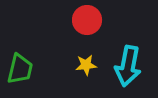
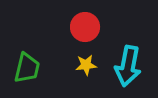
red circle: moved 2 px left, 7 px down
green trapezoid: moved 7 px right, 1 px up
